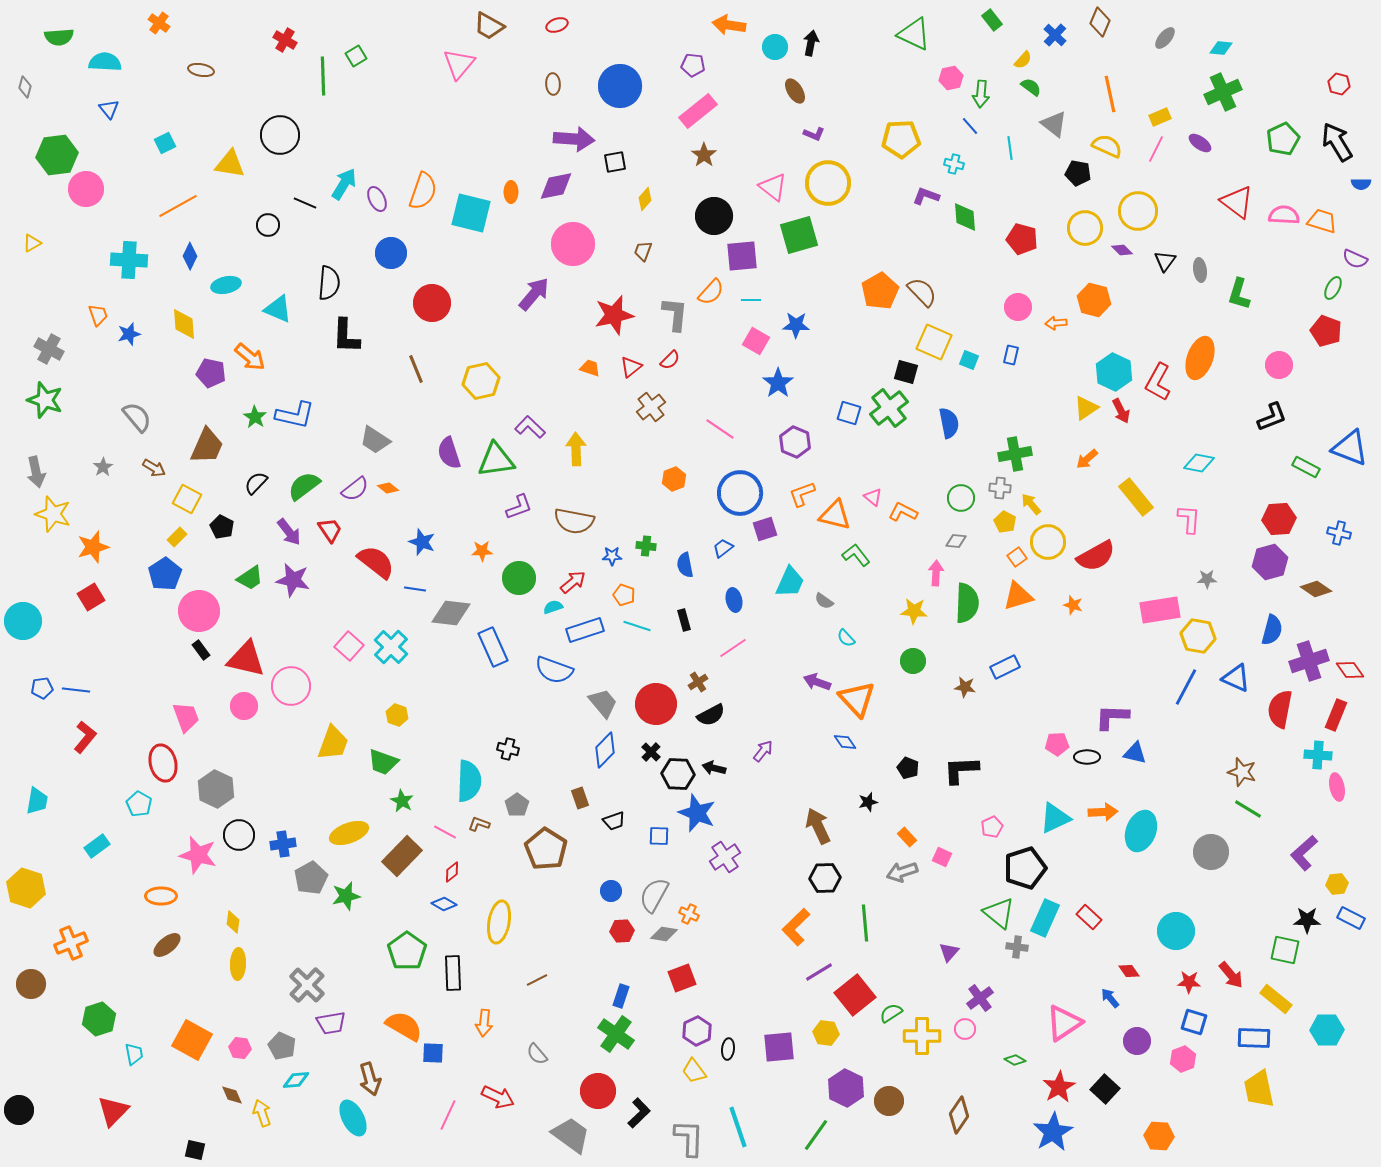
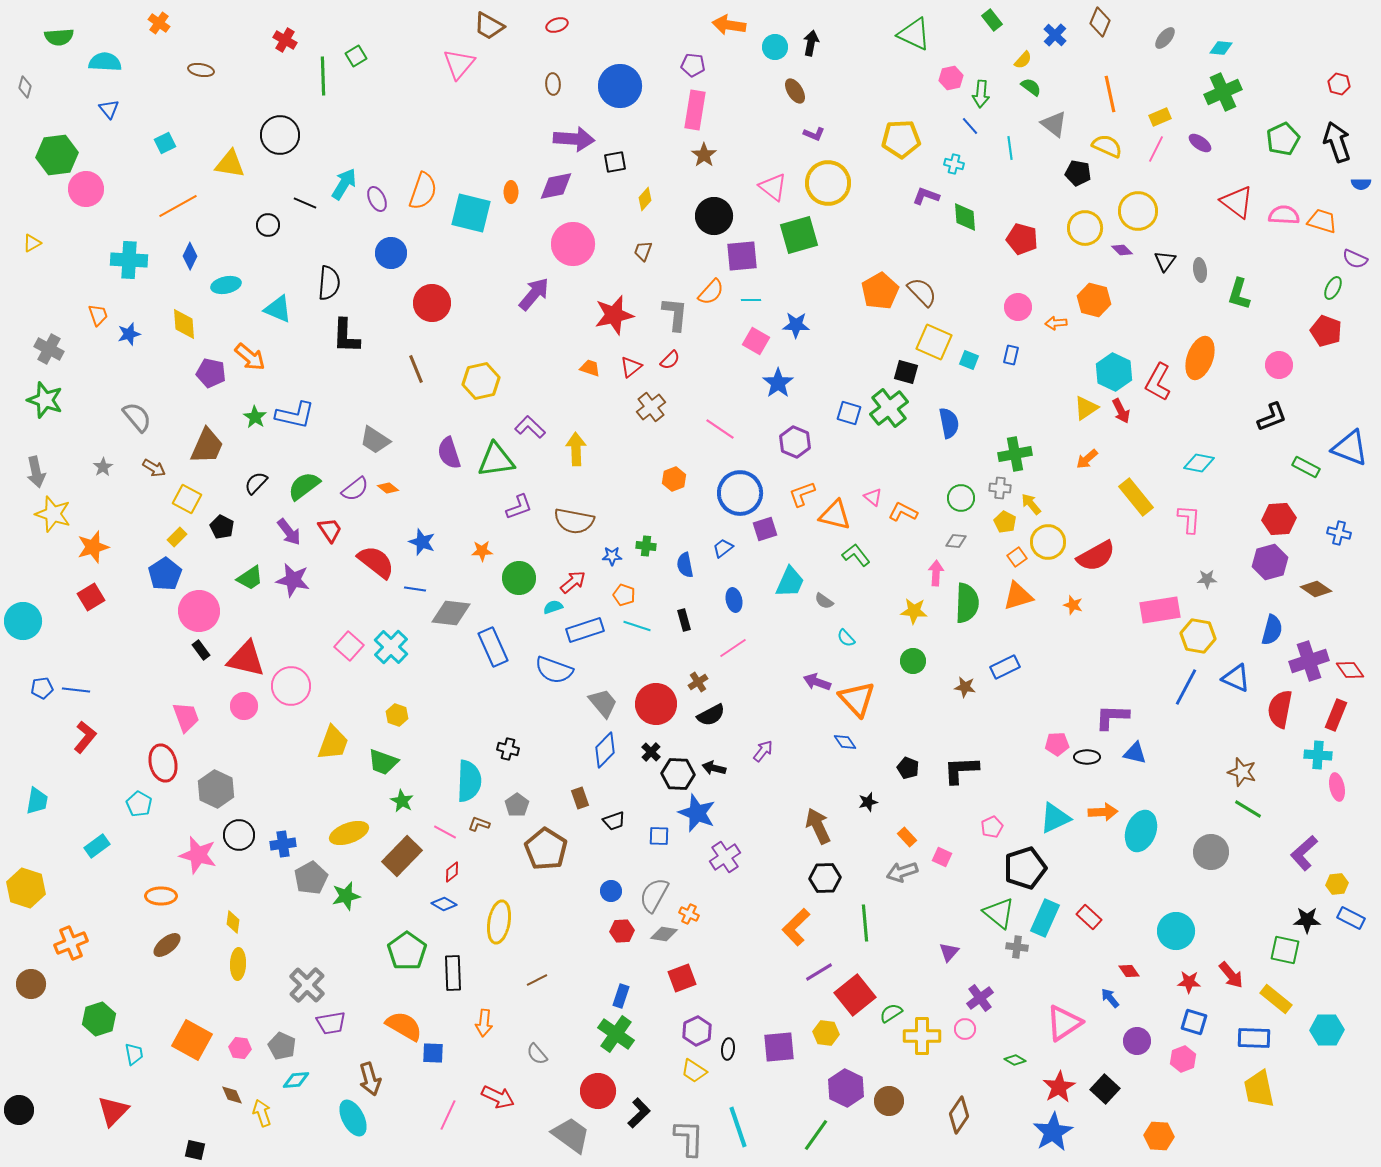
pink rectangle at (698, 111): moved 3 px left, 1 px up; rotated 42 degrees counterclockwise
black arrow at (1337, 142): rotated 12 degrees clockwise
yellow trapezoid at (694, 1071): rotated 20 degrees counterclockwise
